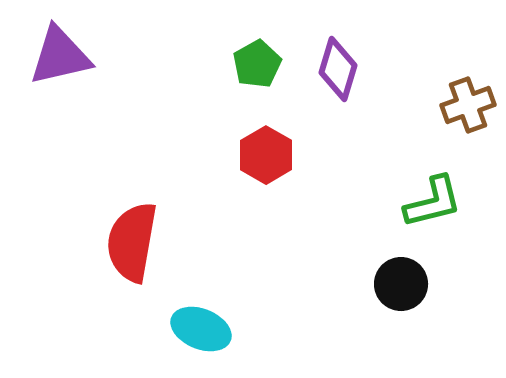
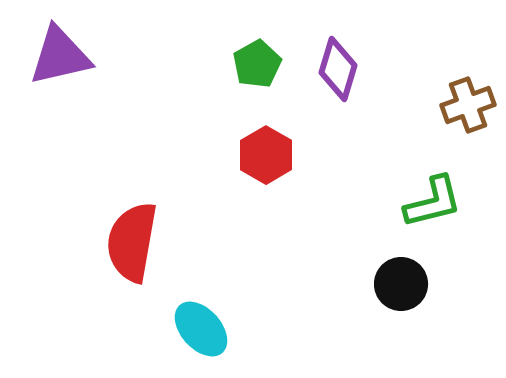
cyan ellipse: rotated 26 degrees clockwise
